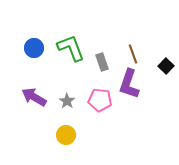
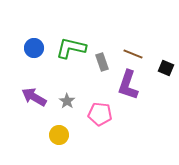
green L-shape: rotated 56 degrees counterclockwise
brown line: rotated 48 degrees counterclockwise
black square: moved 2 px down; rotated 21 degrees counterclockwise
purple L-shape: moved 1 px left, 1 px down
pink pentagon: moved 14 px down
yellow circle: moved 7 px left
